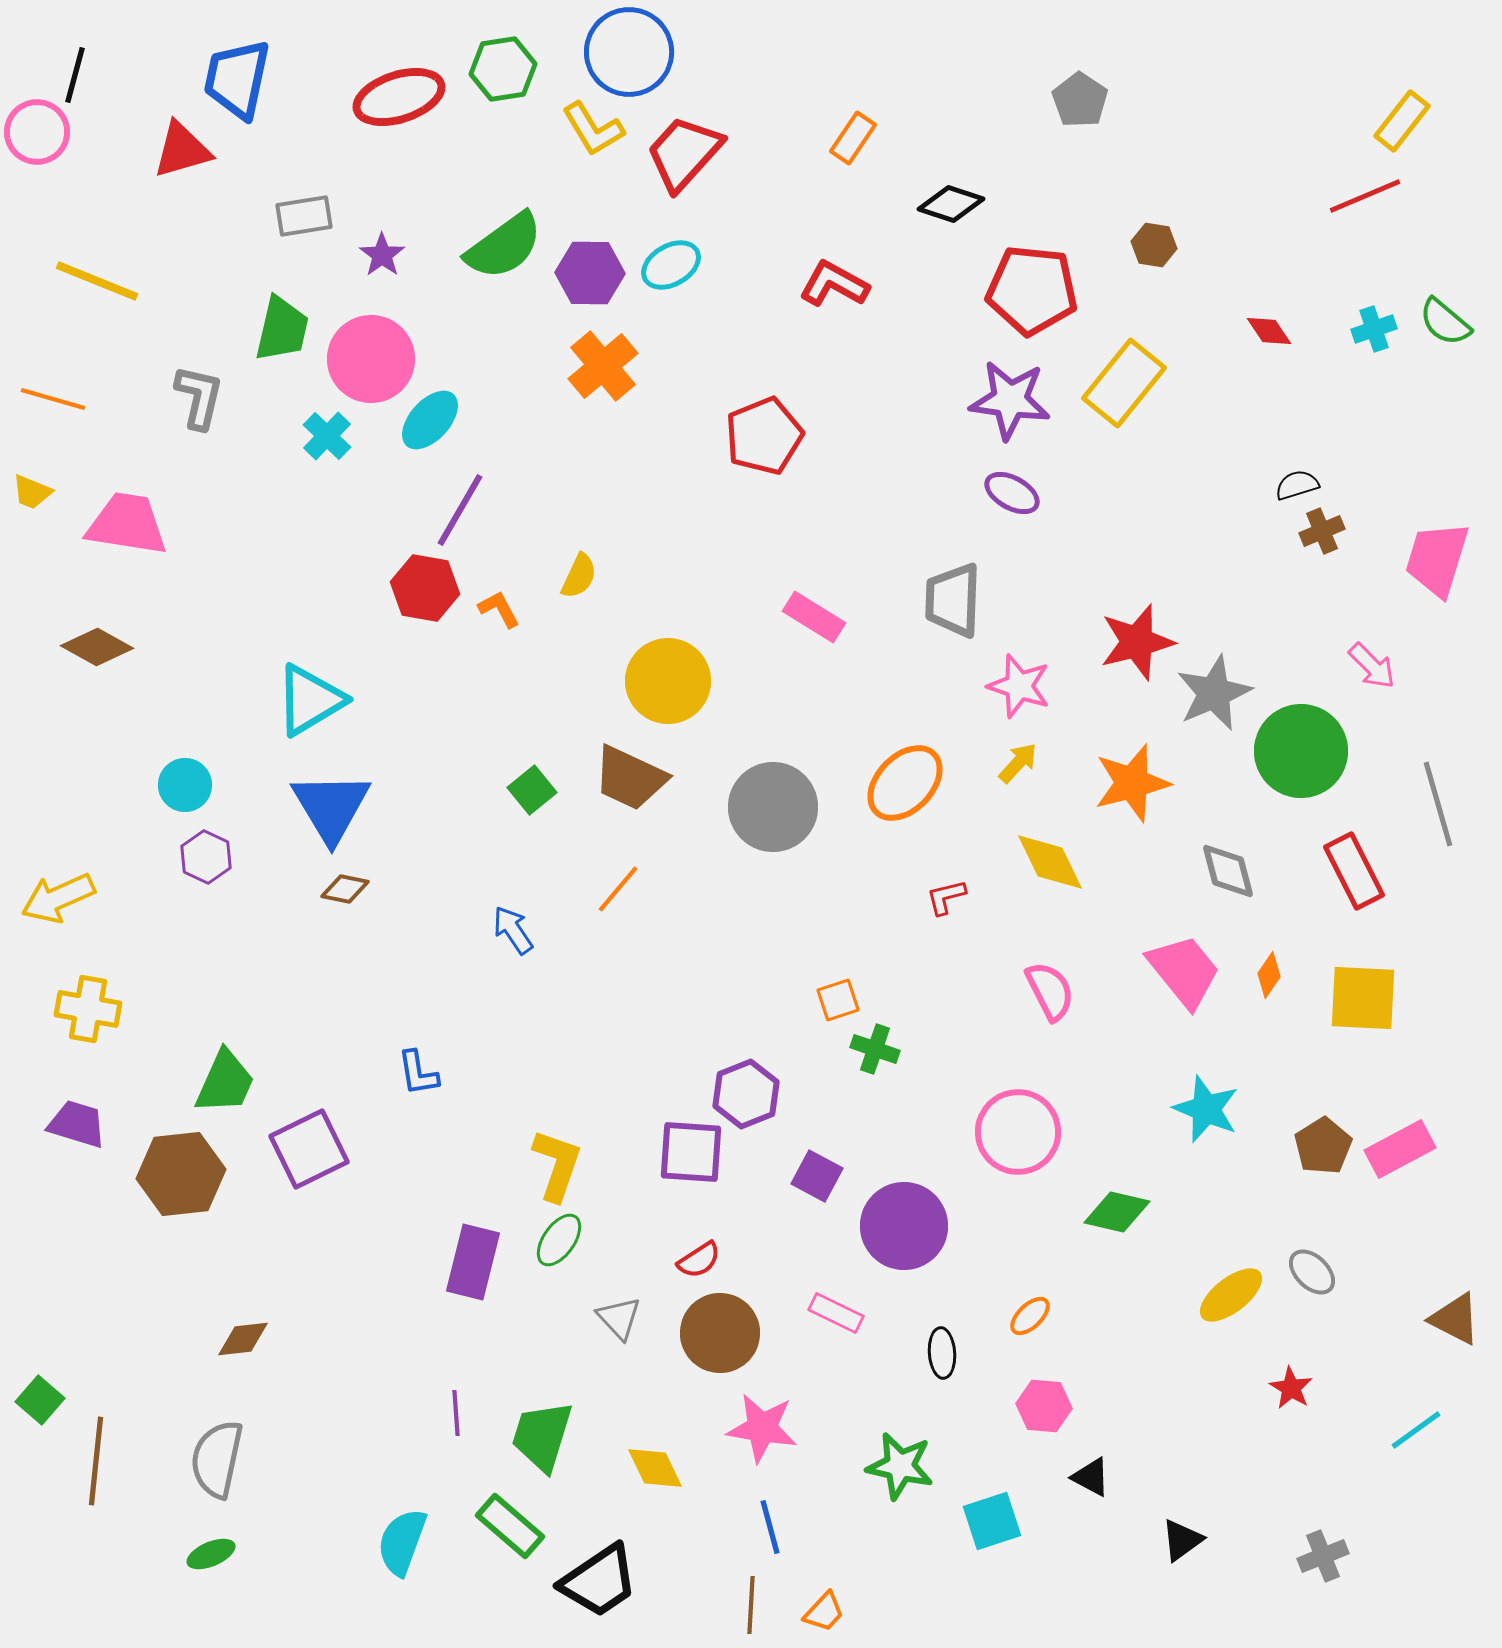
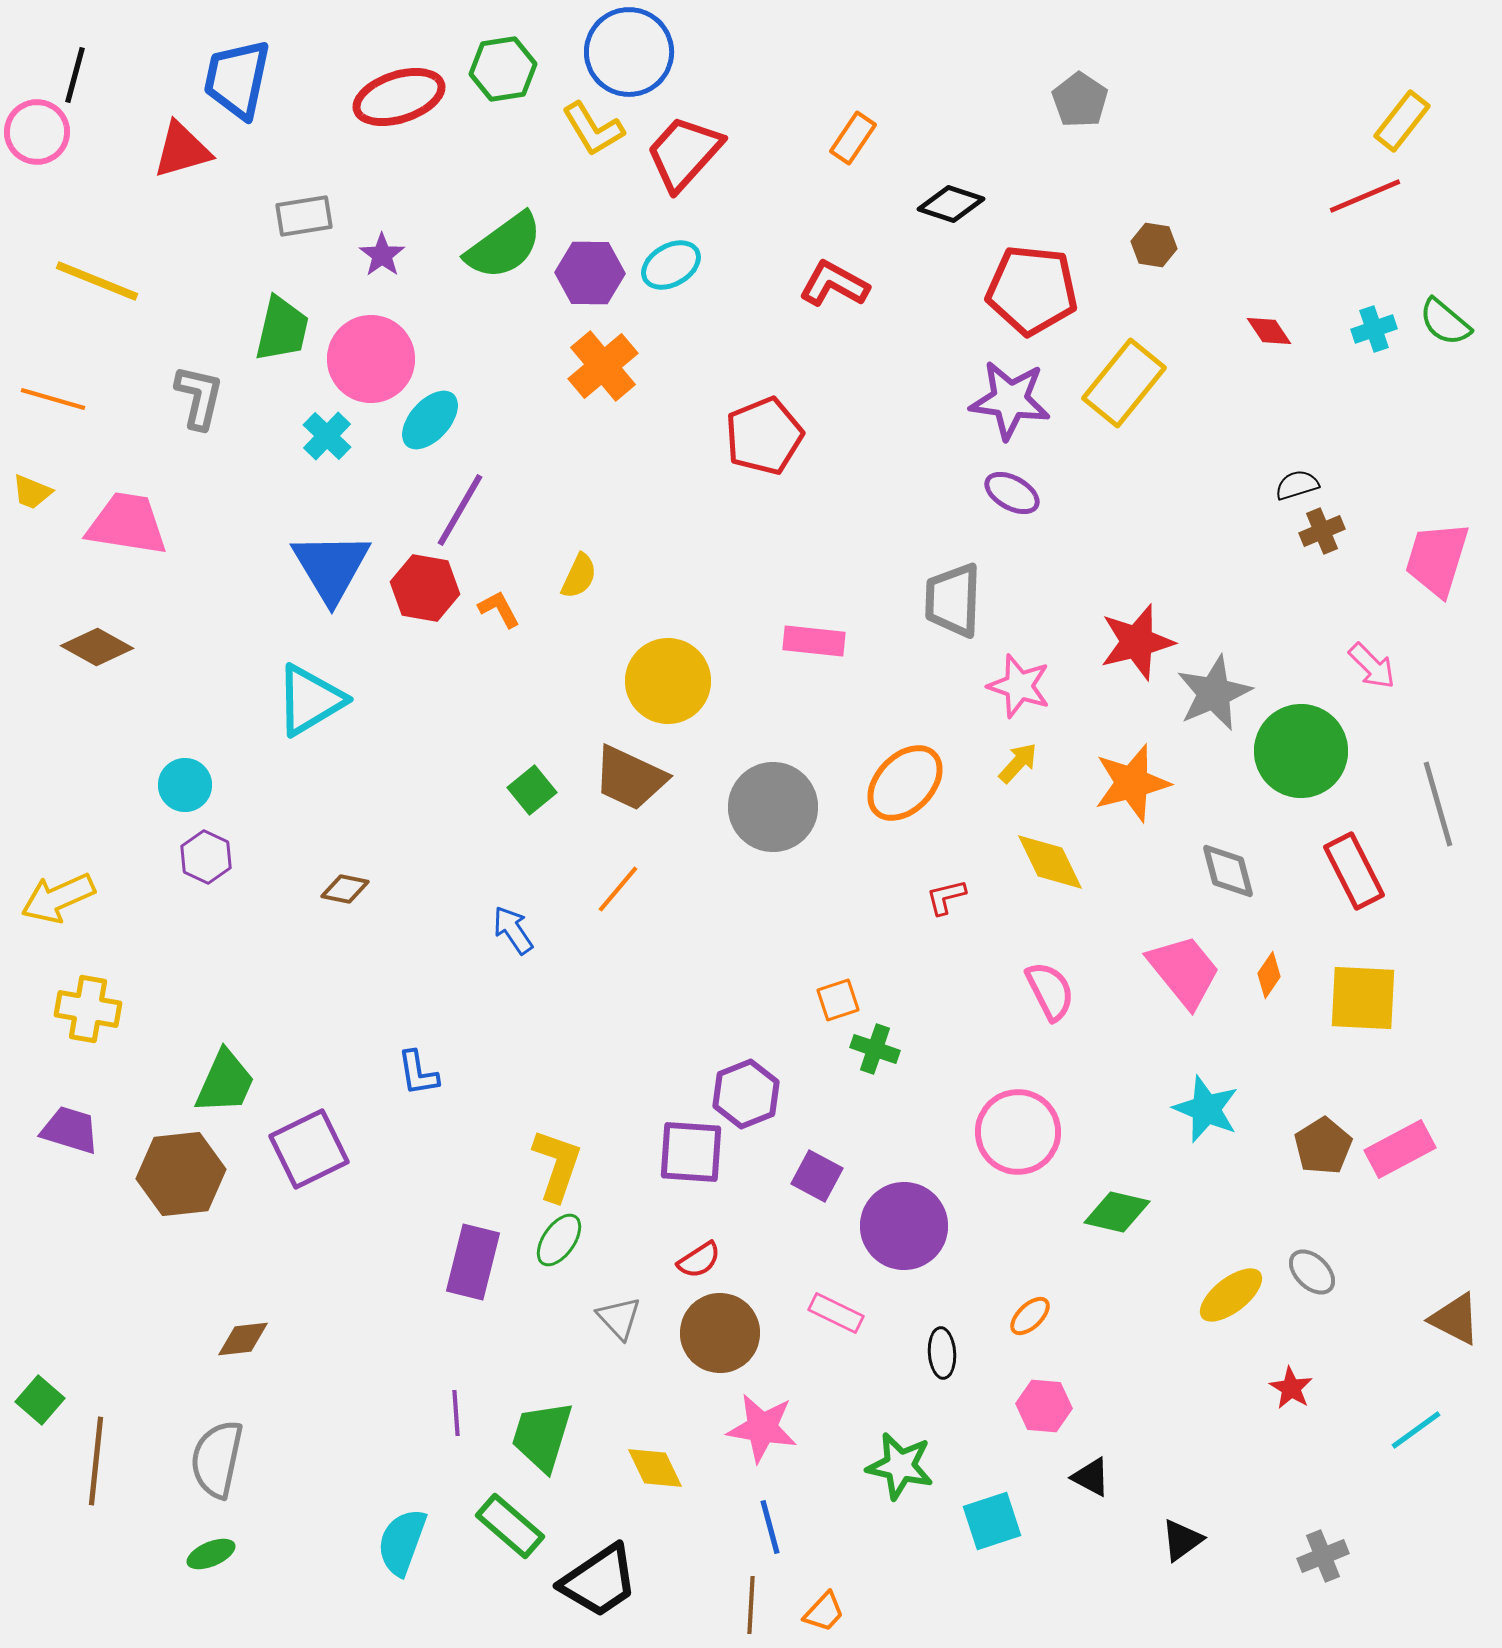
pink rectangle at (814, 617): moved 24 px down; rotated 26 degrees counterclockwise
blue triangle at (331, 807): moved 240 px up
purple trapezoid at (77, 1124): moved 7 px left, 6 px down
